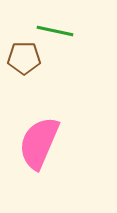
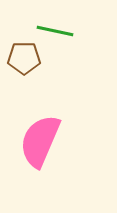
pink semicircle: moved 1 px right, 2 px up
